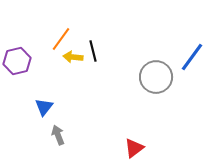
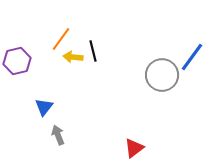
gray circle: moved 6 px right, 2 px up
